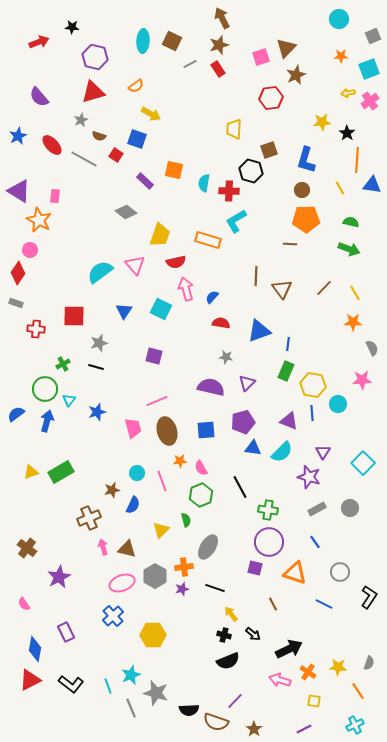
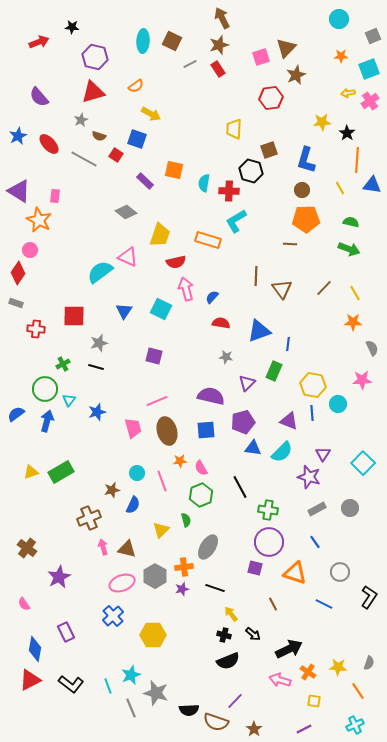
red ellipse at (52, 145): moved 3 px left, 1 px up
pink triangle at (135, 265): moved 7 px left, 8 px up; rotated 25 degrees counterclockwise
green rectangle at (286, 371): moved 12 px left
purple semicircle at (211, 387): moved 9 px down
purple triangle at (323, 452): moved 2 px down
